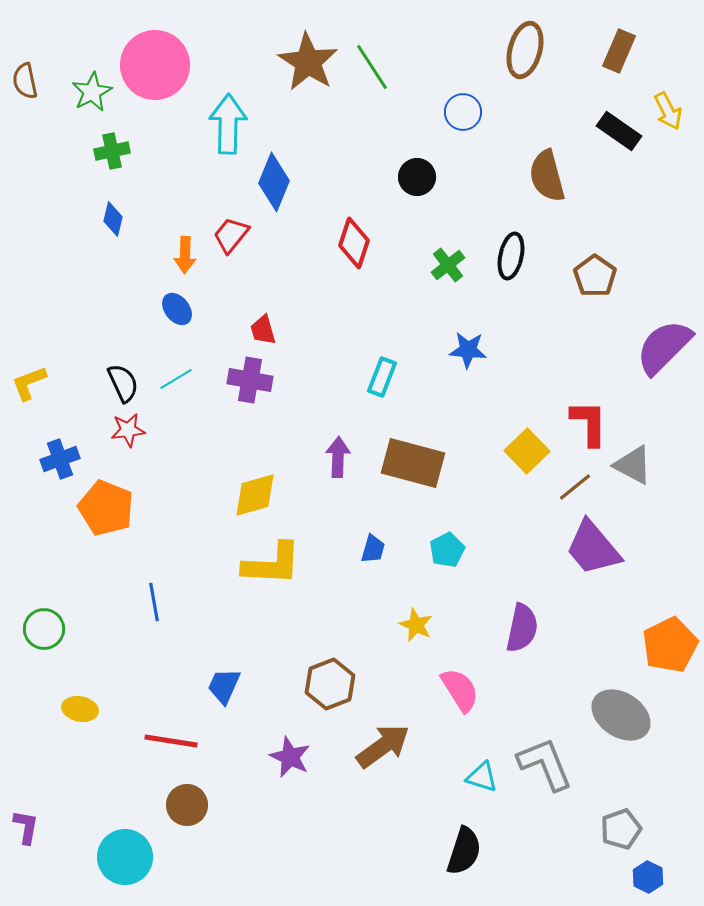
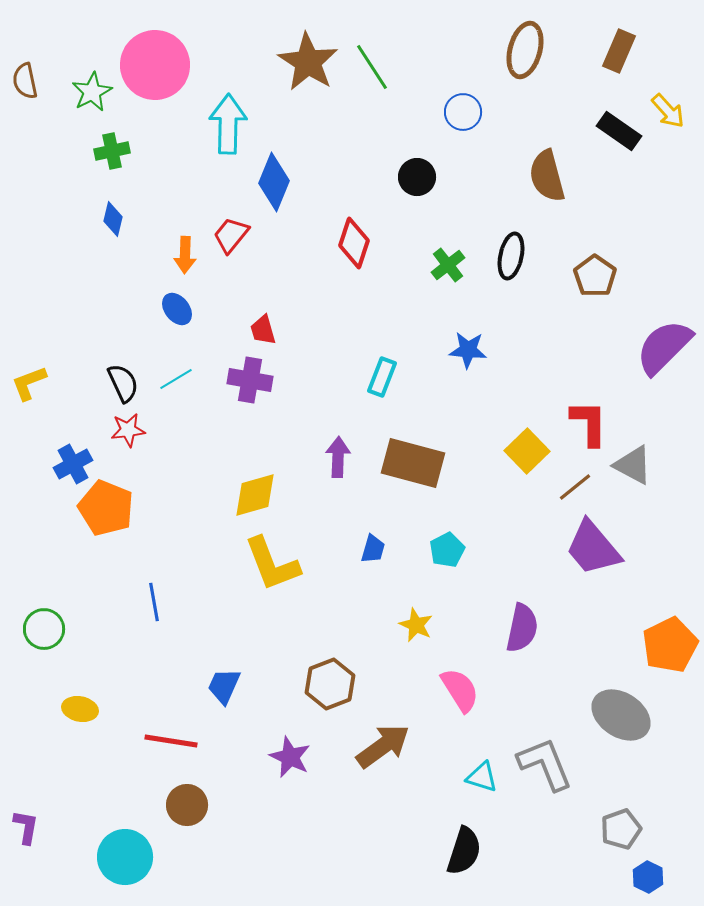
yellow arrow at (668, 111): rotated 15 degrees counterclockwise
blue cross at (60, 459): moved 13 px right, 5 px down; rotated 9 degrees counterclockwise
yellow L-shape at (272, 564): rotated 66 degrees clockwise
